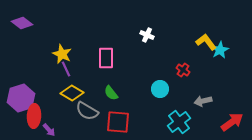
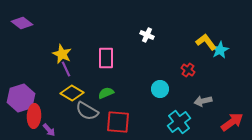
red cross: moved 5 px right
green semicircle: moved 5 px left; rotated 105 degrees clockwise
